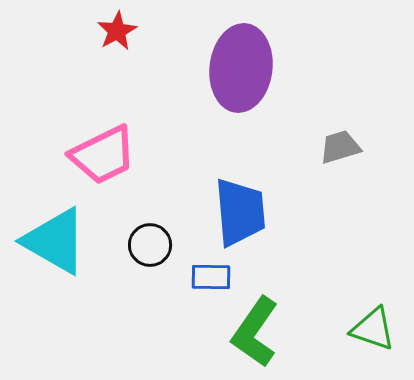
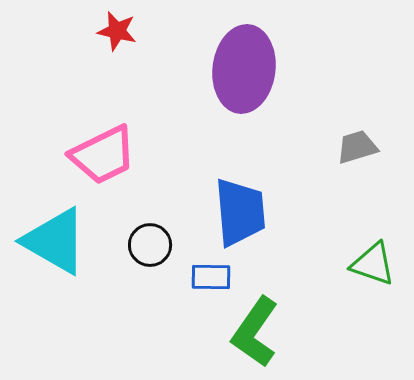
red star: rotated 30 degrees counterclockwise
purple ellipse: moved 3 px right, 1 px down
gray trapezoid: moved 17 px right
green triangle: moved 65 px up
